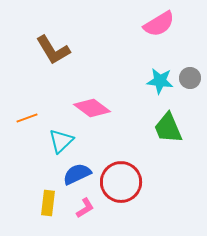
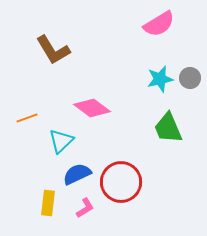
cyan star: moved 2 px up; rotated 20 degrees counterclockwise
